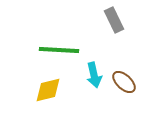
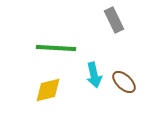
green line: moved 3 px left, 2 px up
